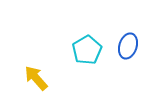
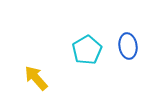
blue ellipse: rotated 25 degrees counterclockwise
